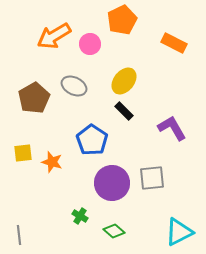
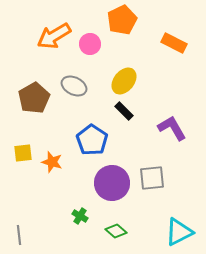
green diamond: moved 2 px right
